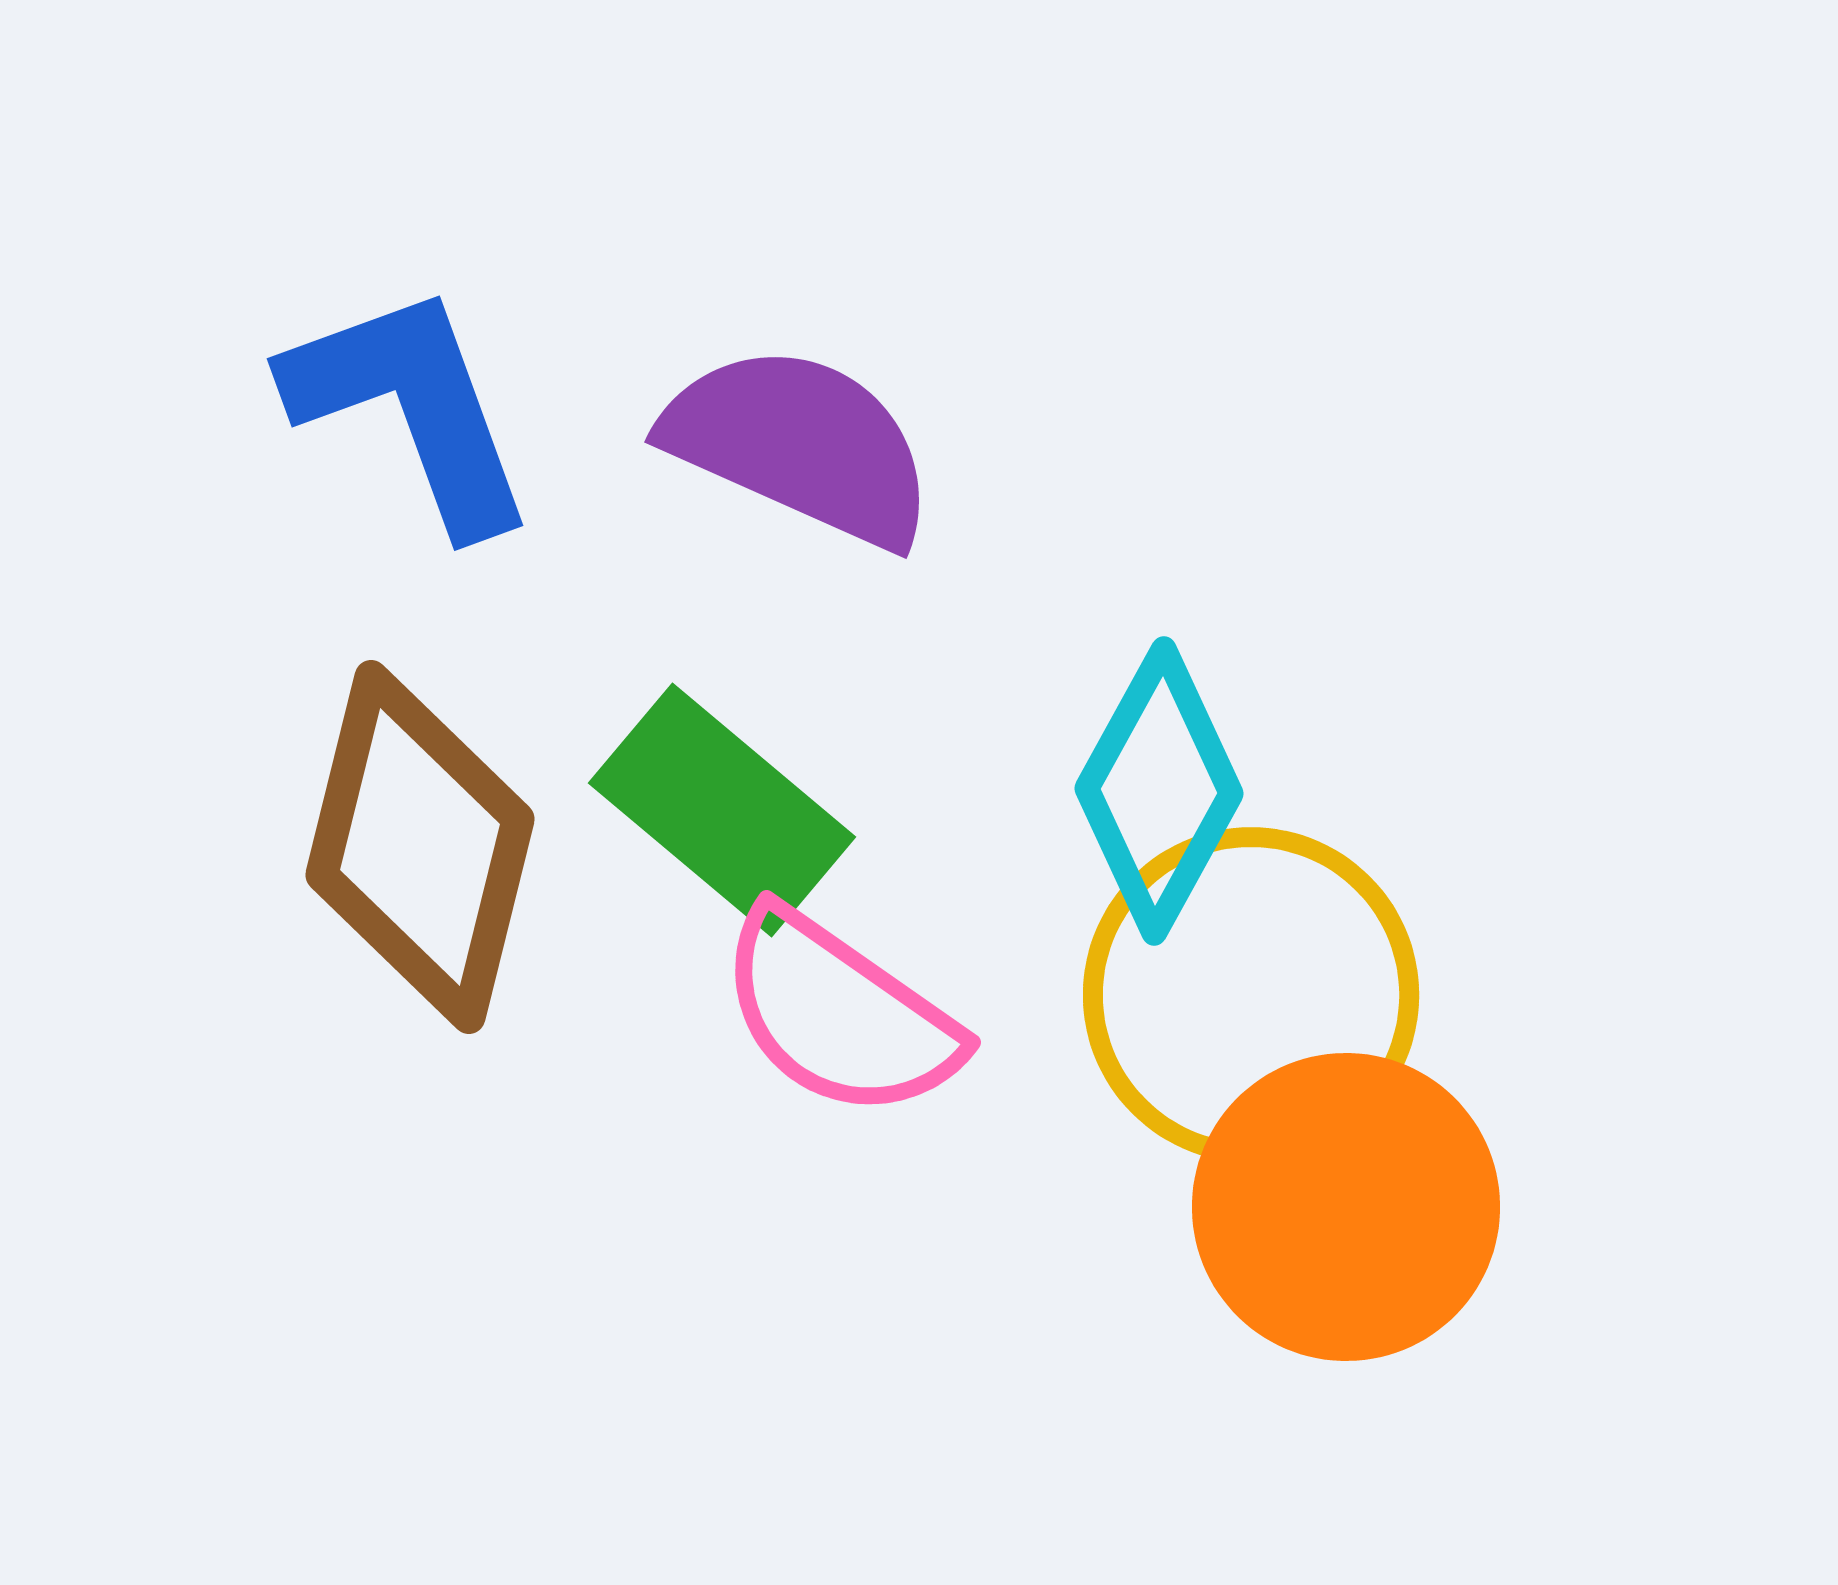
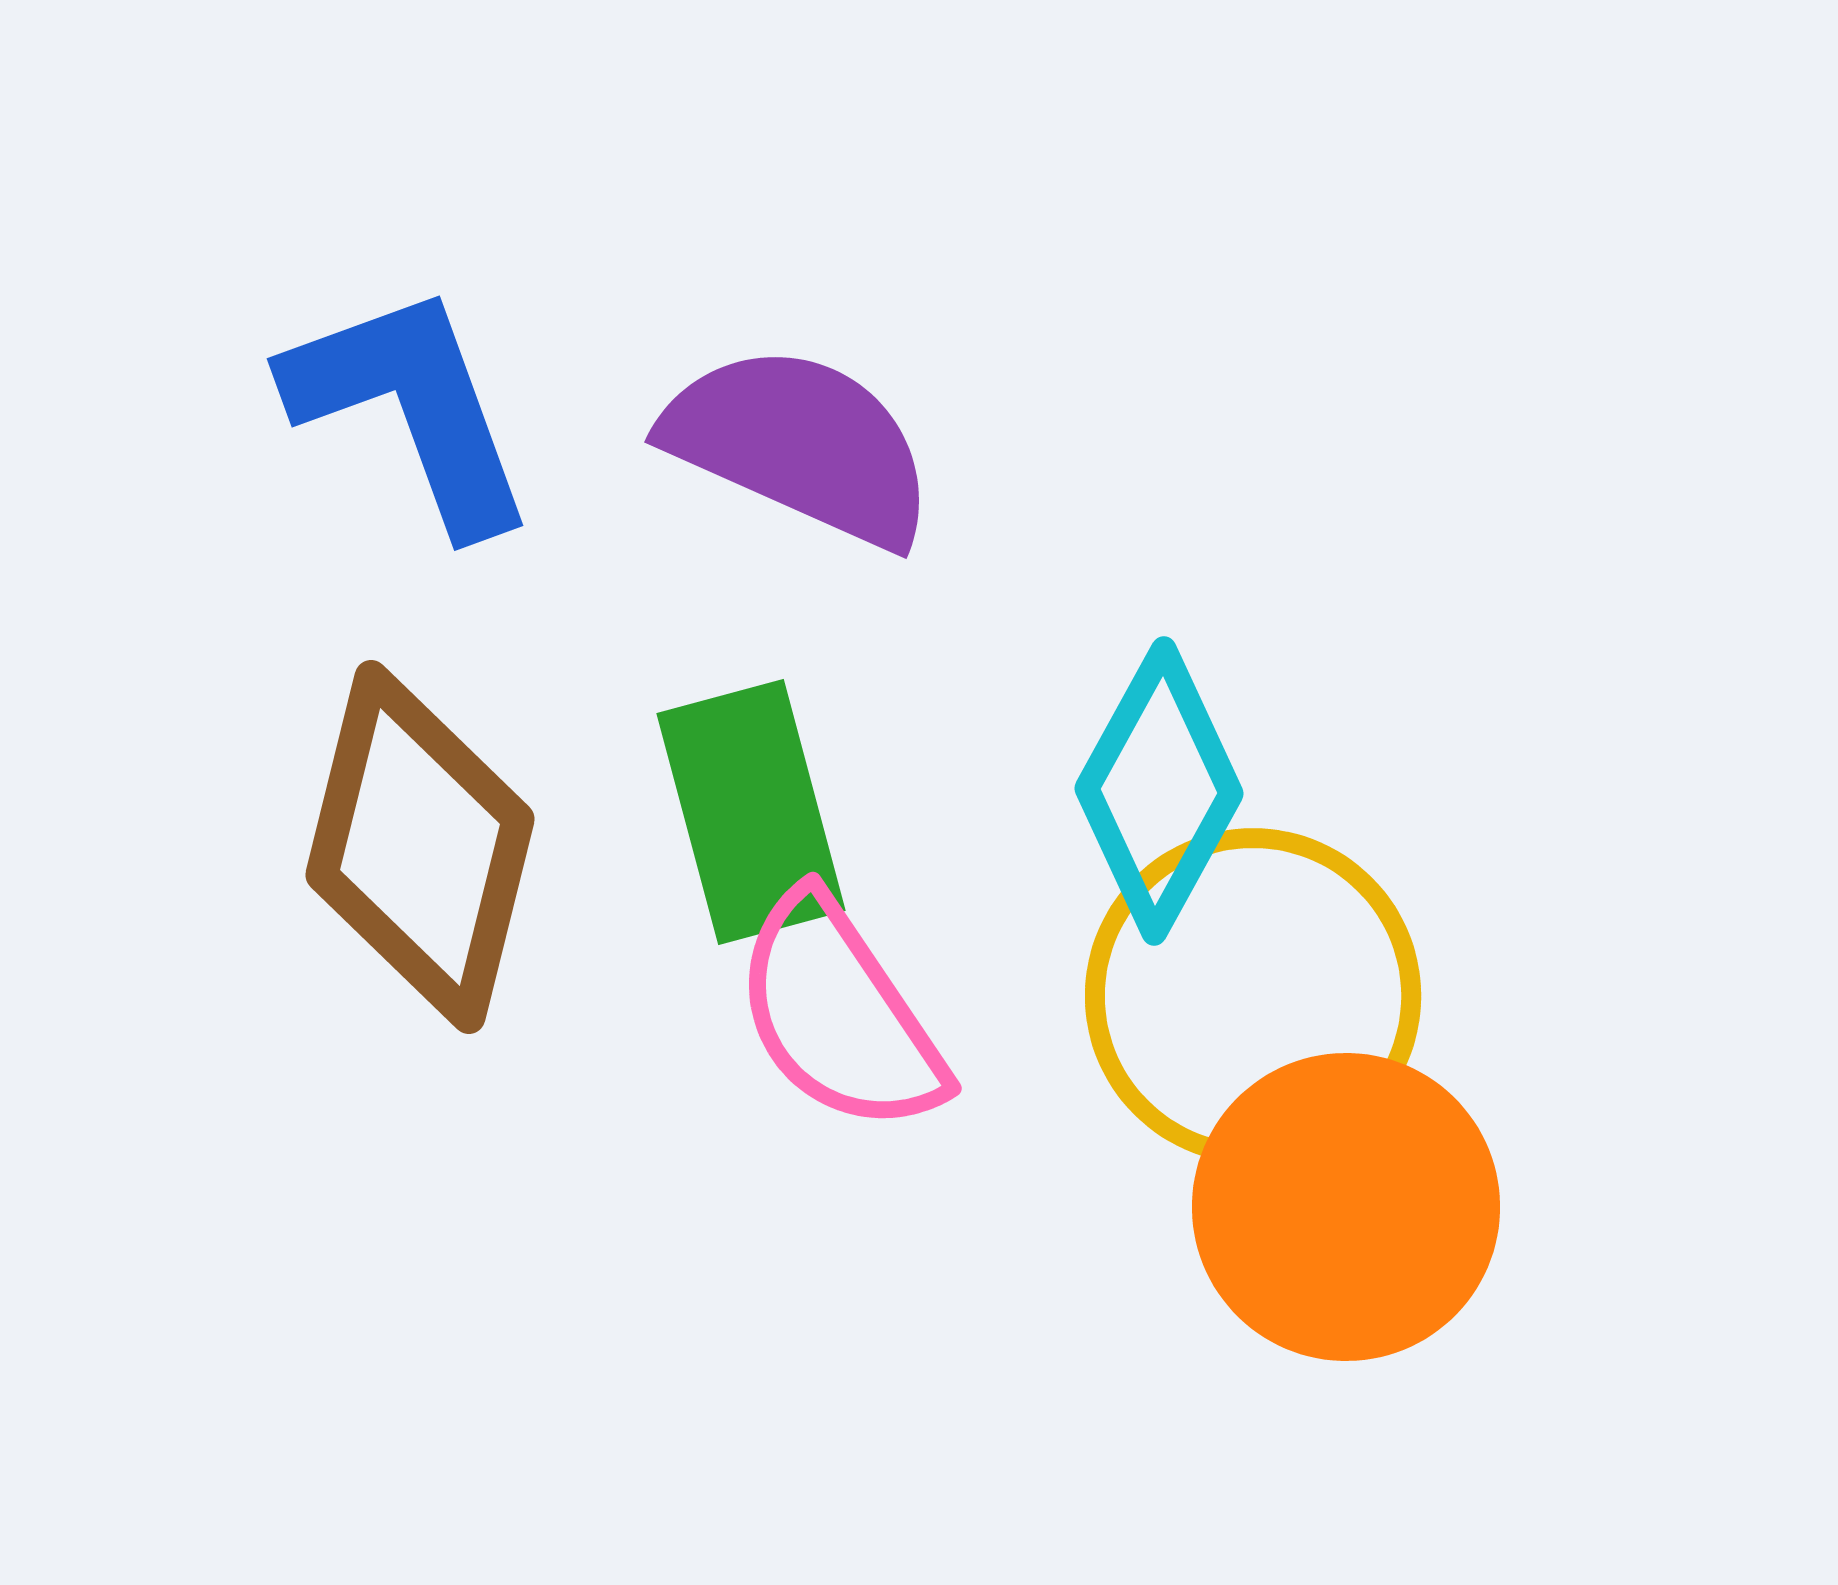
green rectangle: moved 29 px right, 2 px down; rotated 35 degrees clockwise
yellow circle: moved 2 px right, 1 px down
pink semicircle: rotated 21 degrees clockwise
